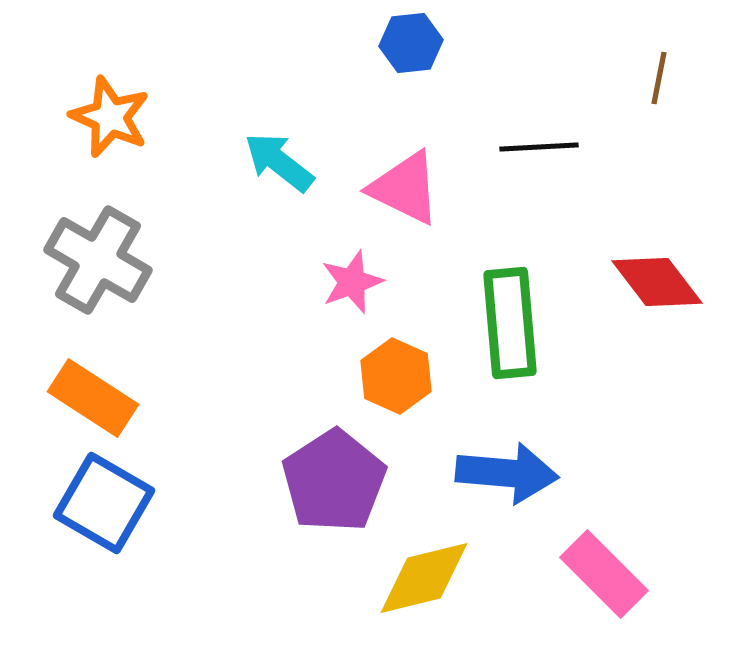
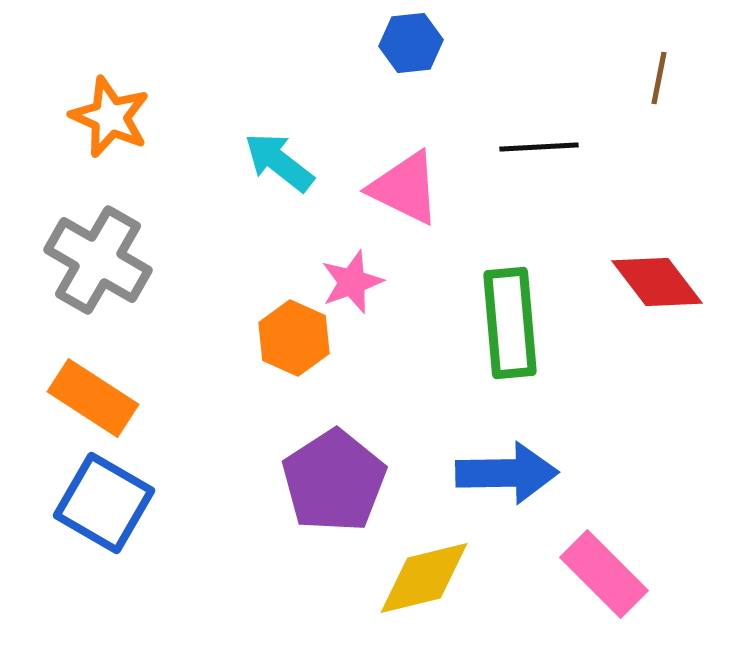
orange hexagon: moved 102 px left, 38 px up
blue arrow: rotated 6 degrees counterclockwise
